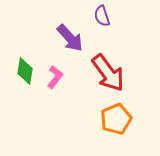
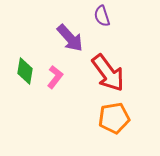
orange pentagon: moved 2 px left, 1 px up; rotated 12 degrees clockwise
